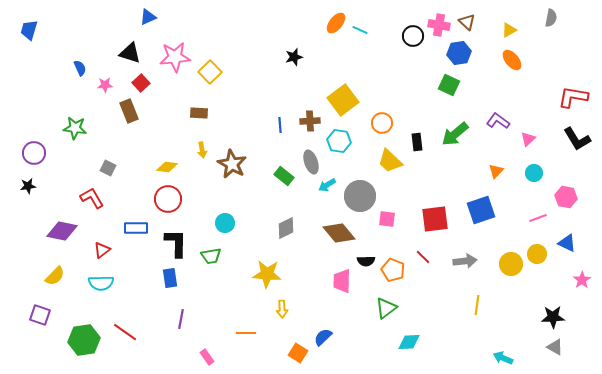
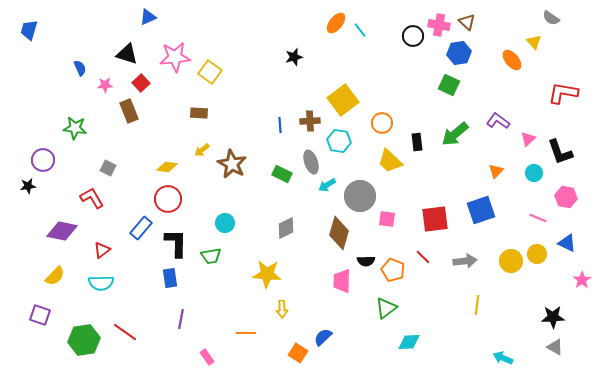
gray semicircle at (551, 18): rotated 114 degrees clockwise
cyan line at (360, 30): rotated 28 degrees clockwise
yellow triangle at (509, 30): moved 25 px right, 12 px down; rotated 42 degrees counterclockwise
black triangle at (130, 53): moved 3 px left, 1 px down
yellow square at (210, 72): rotated 10 degrees counterclockwise
red L-shape at (573, 97): moved 10 px left, 4 px up
black L-shape at (577, 139): moved 17 px left, 13 px down; rotated 12 degrees clockwise
yellow arrow at (202, 150): rotated 63 degrees clockwise
purple circle at (34, 153): moved 9 px right, 7 px down
green rectangle at (284, 176): moved 2 px left, 2 px up; rotated 12 degrees counterclockwise
pink line at (538, 218): rotated 42 degrees clockwise
blue rectangle at (136, 228): moved 5 px right; rotated 50 degrees counterclockwise
brown diamond at (339, 233): rotated 56 degrees clockwise
yellow circle at (511, 264): moved 3 px up
